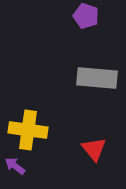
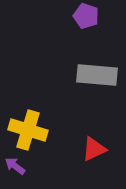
gray rectangle: moved 3 px up
yellow cross: rotated 9 degrees clockwise
red triangle: rotated 44 degrees clockwise
